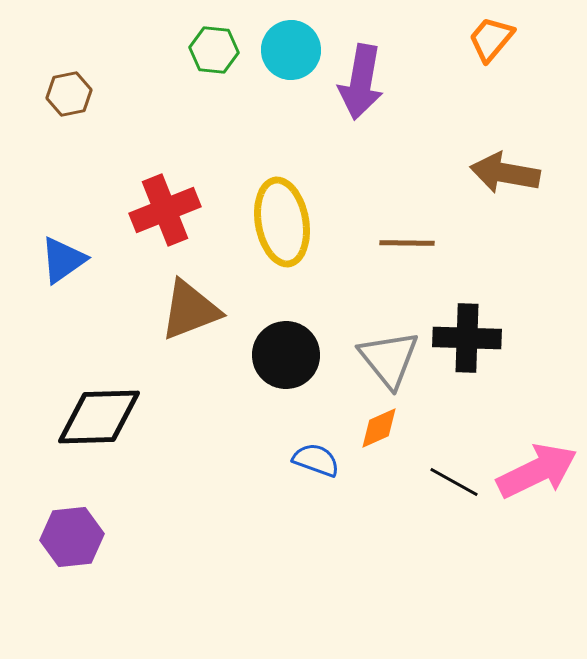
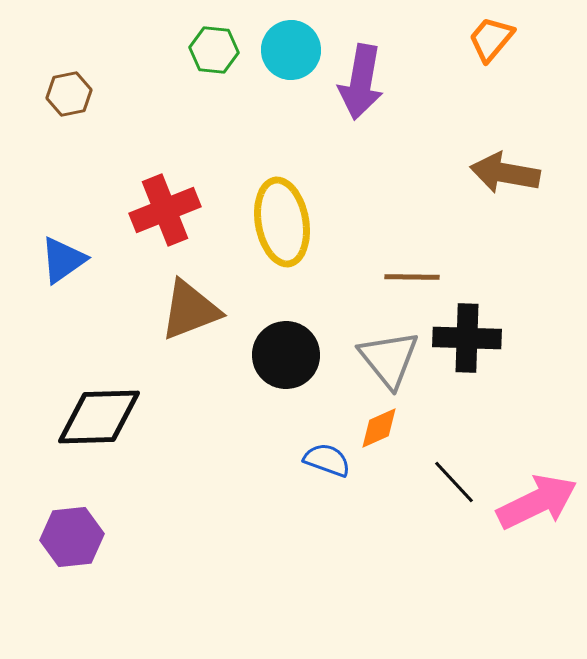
brown line: moved 5 px right, 34 px down
blue semicircle: moved 11 px right
pink arrow: moved 31 px down
black line: rotated 18 degrees clockwise
